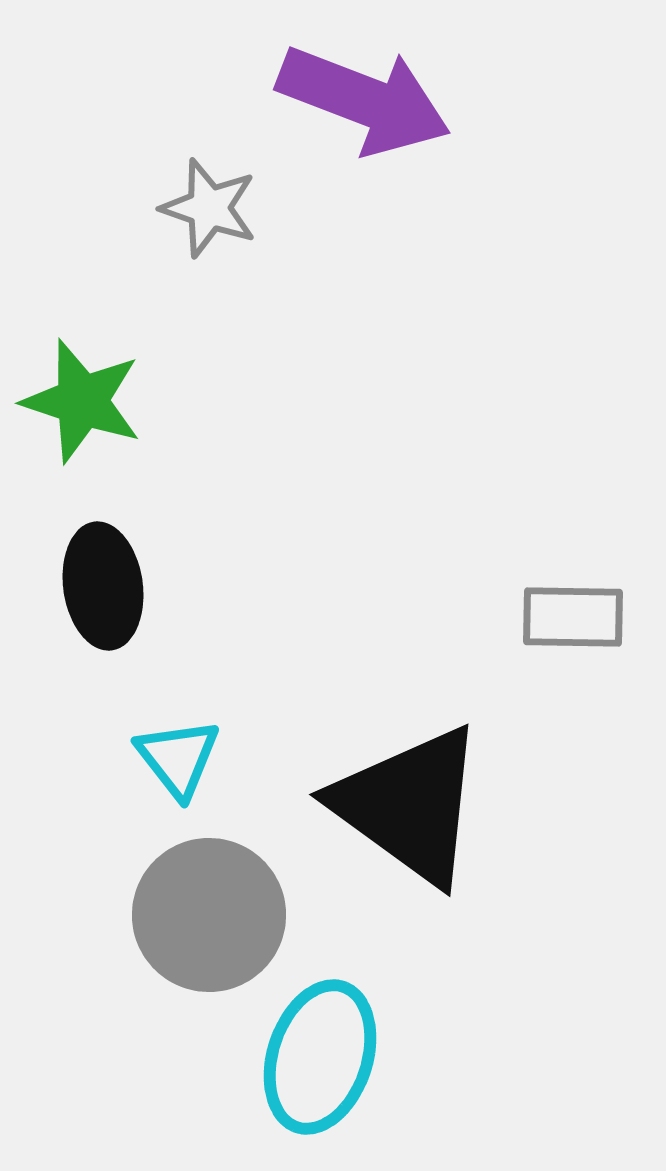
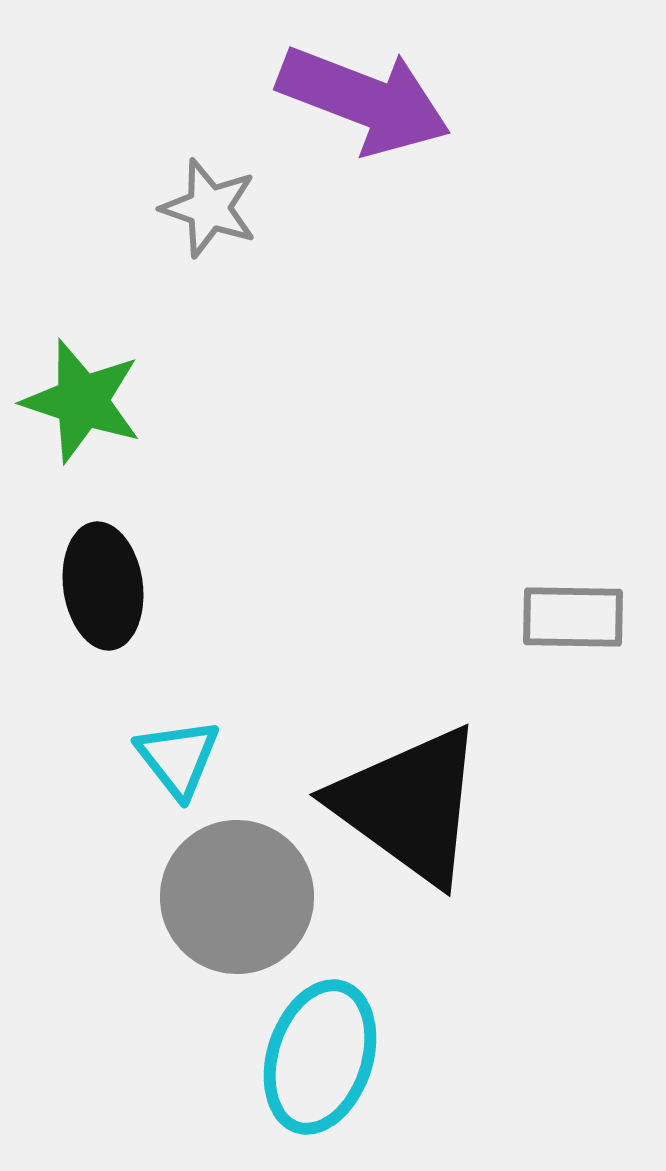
gray circle: moved 28 px right, 18 px up
